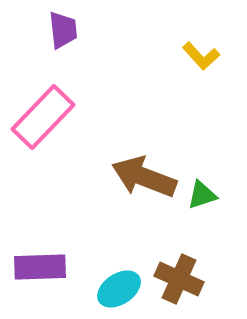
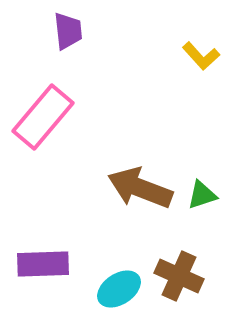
purple trapezoid: moved 5 px right, 1 px down
pink rectangle: rotated 4 degrees counterclockwise
brown arrow: moved 4 px left, 11 px down
purple rectangle: moved 3 px right, 3 px up
brown cross: moved 3 px up
